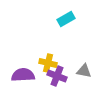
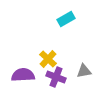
yellow cross: moved 4 px up; rotated 30 degrees clockwise
gray triangle: rotated 21 degrees counterclockwise
purple cross: moved 1 px left, 1 px down
